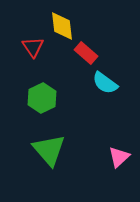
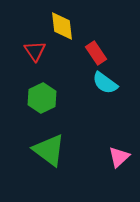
red triangle: moved 2 px right, 4 px down
red rectangle: moved 10 px right; rotated 15 degrees clockwise
green triangle: rotated 12 degrees counterclockwise
